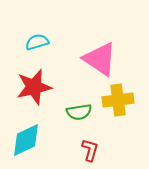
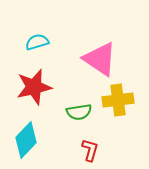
cyan diamond: rotated 21 degrees counterclockwise
